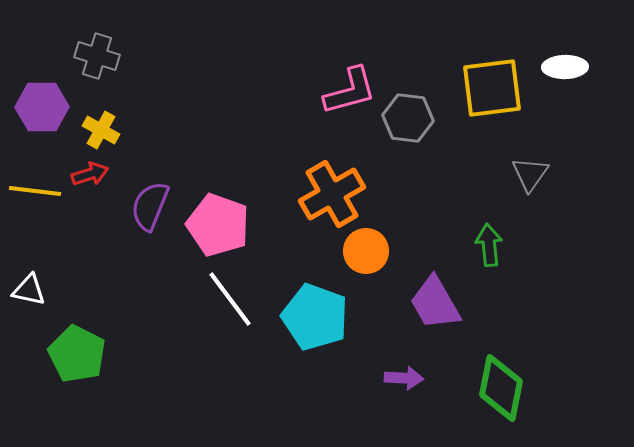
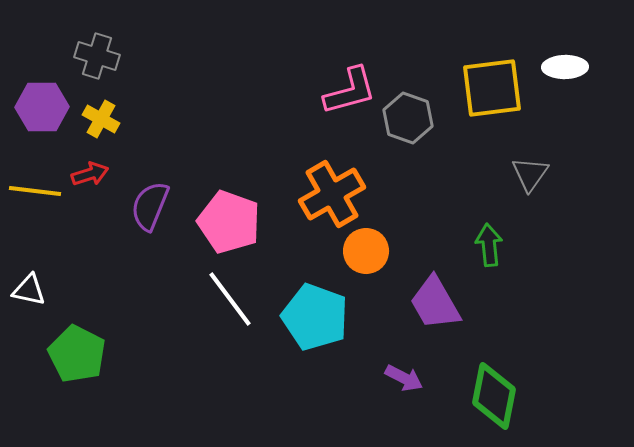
gray hexagon: rotated 12 degrees clockwise
yellow cross: moved 11 px up
pink pentagon: moved 11 px right, 3 px up
purple arrow: rotated 24 degrees clockwise
green diamond: moved 7 px left, 8 px down
